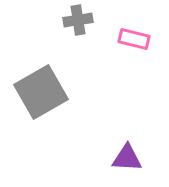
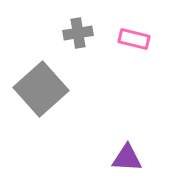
gray cross: moved 13 px down
gray square: moved 3 px up; rotated 12 degrees counterclockwise
